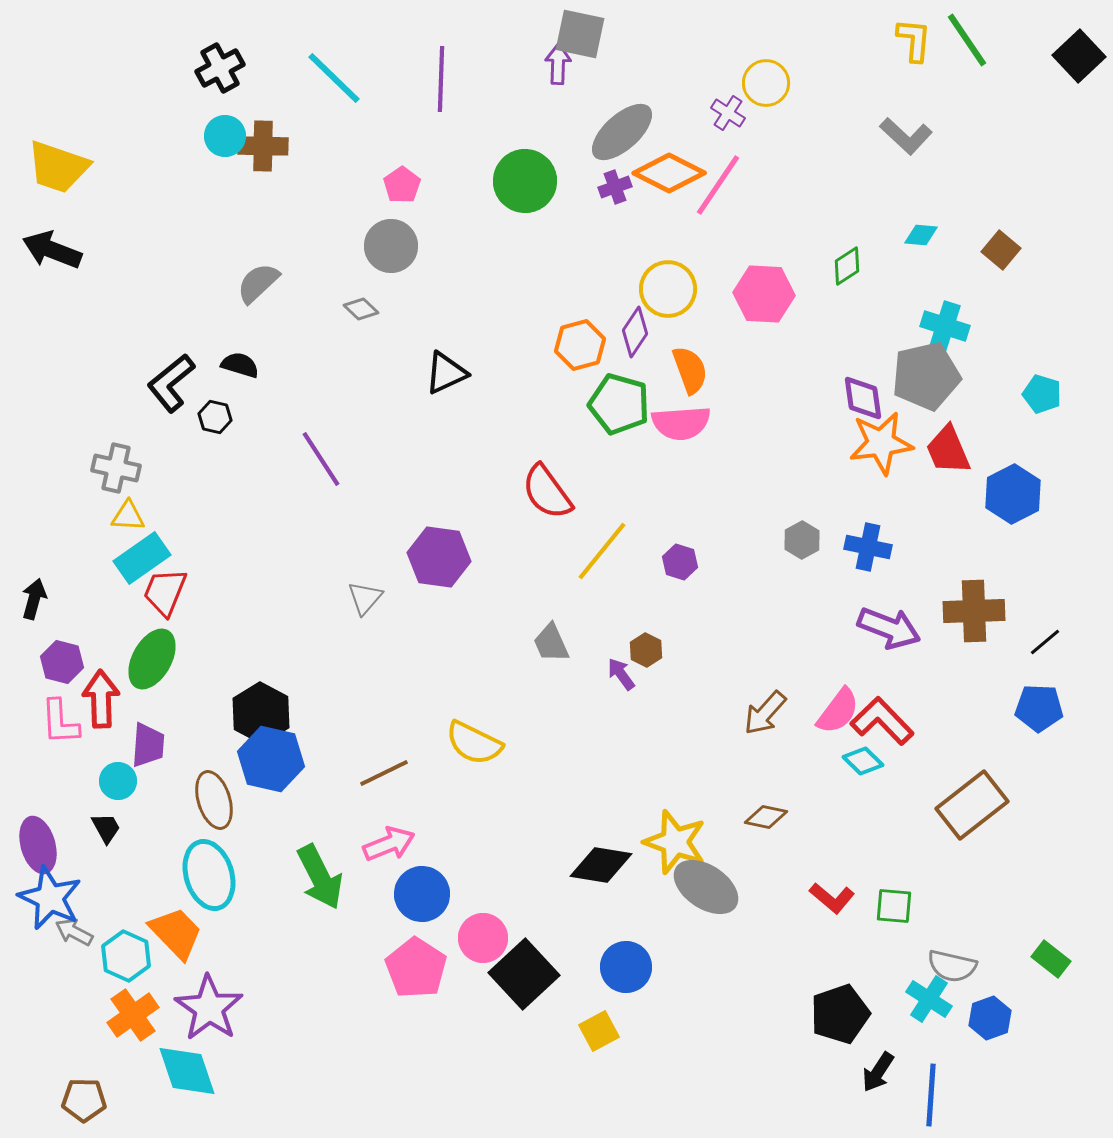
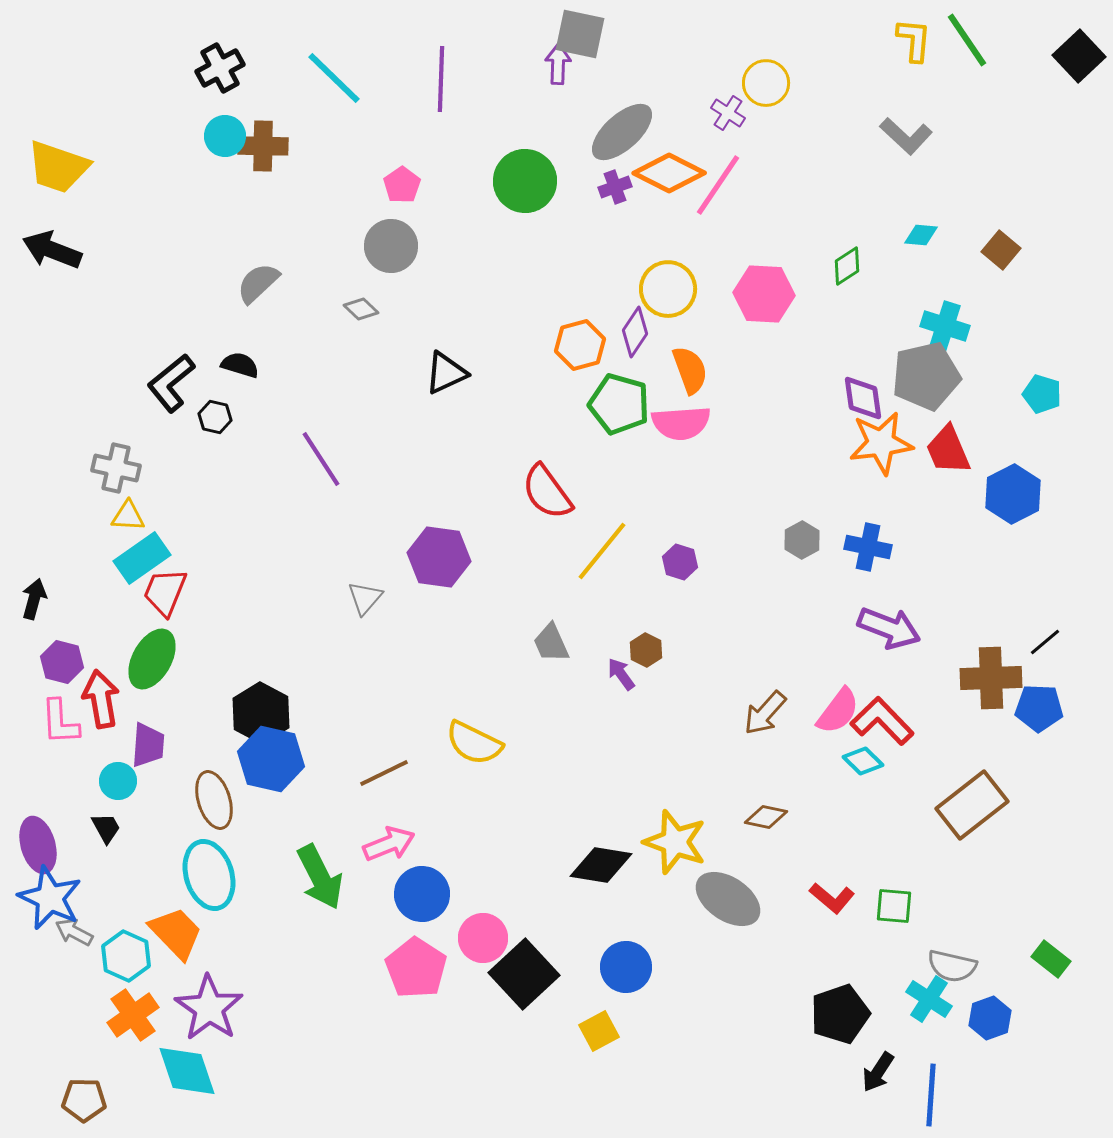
brown cross at (974, 611): moved 17 px right, 67 px down
red arrow at (101, 699): rotated 8 degrees counterclockwise
gray ellipse at (706, 887): moved 22 px right, 12 px down
